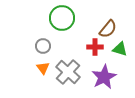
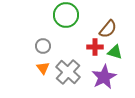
green circle: moved 4 px right, 3 px up
green triangle: moved 5 px left, 3 px down
